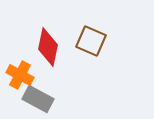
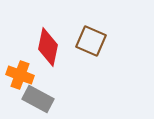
orange cross: rotated 8 degrees counterclockwise
